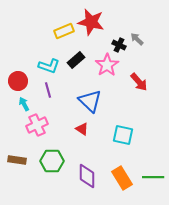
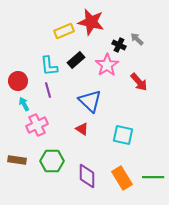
cyan L-shape: rotated 65 degrees clockwise
